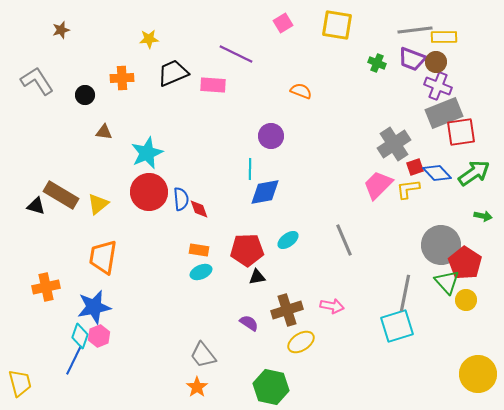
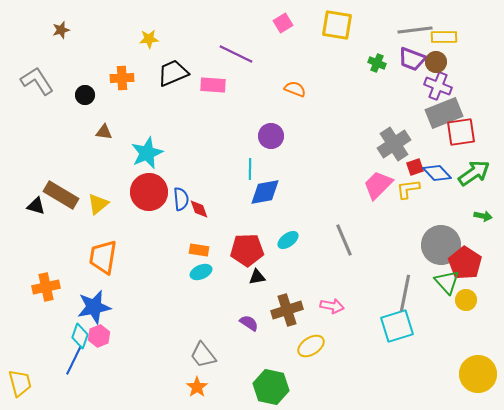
orange semicircle at (301, 91): moved 6 px left, 2 px up
yellow ellipse at (301, 342): moved 10 px right, 4 px down
